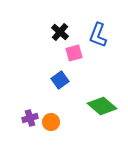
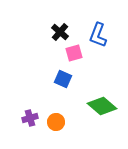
blue square: moved 3 px right, 1 px up; rotated 30 degrees counterclockwise
orange circle: moved 5 px right
